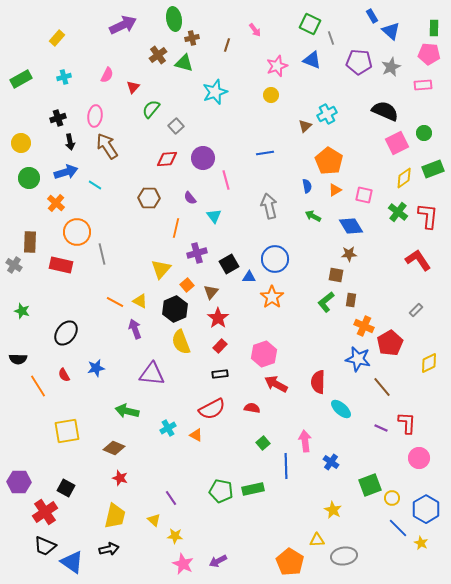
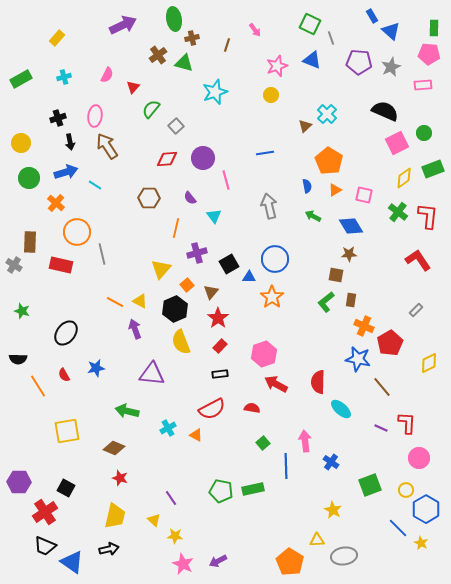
cyan cross at (327, 114): rotated 18 degrees counterclockwise
yellow circle at (392, 498): moved 14 px right, 8 px up
